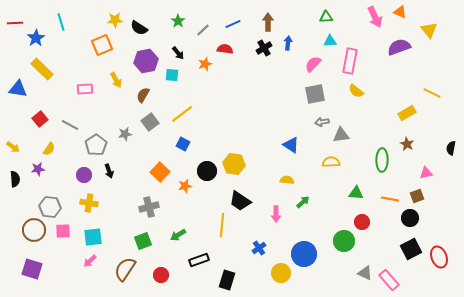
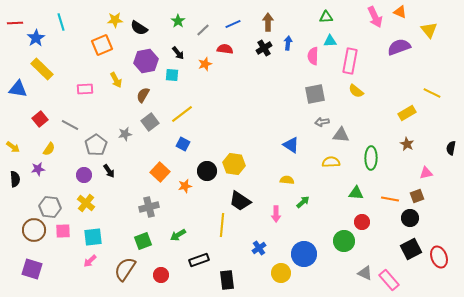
pink semicircle at (313, 64): moved 8 px up; rotated 42 degrees counterclockwise
gray triangle at (341, 135): rotated 12 degrees clockwise
green ellipse at (382, 160): moved 11 px left, 2 px up
black arrow at (109, 171): rotated 16 degrees counterclockwise
yellow cross at (89, 203): moved 3 px left; rotated 30 degrees clockwise
black rectangle at (227, 280): rotated 24 degrees counterclockwise
